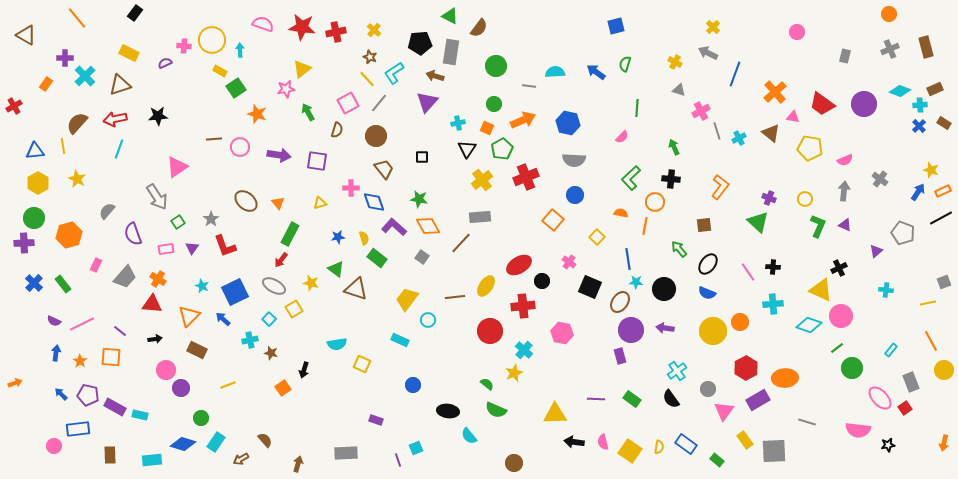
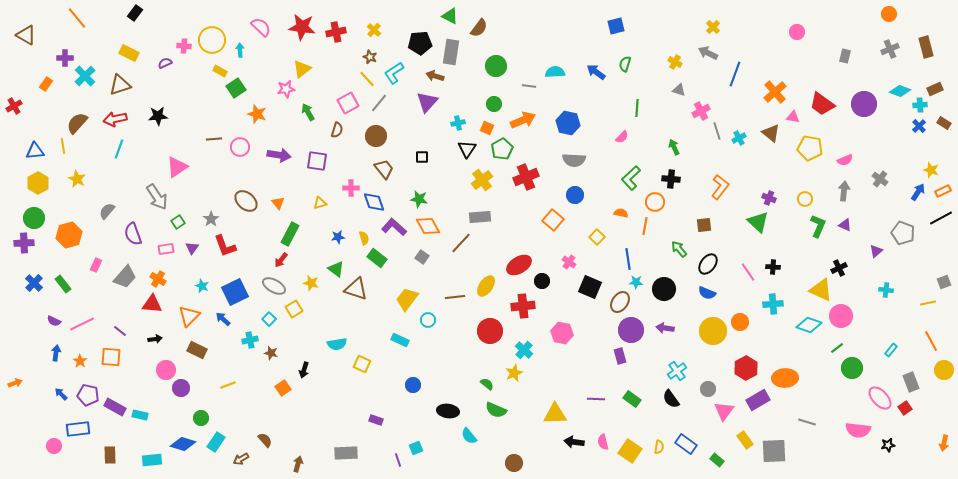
pink semicircle at (263, 24): moved 2 px left, 3 px down; rotated 25 degrees clockwise
